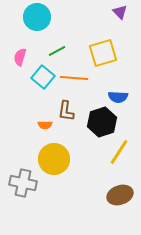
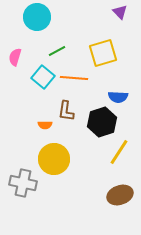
pink semicircle: moved 5 px left
